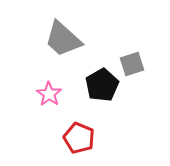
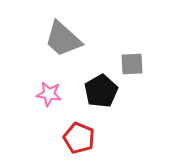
gray square: rotated 15 degrees clockwise
black pentagon: moved 1 px left, 6 px down
pink star: rotated 25 degrees counterclockwise
